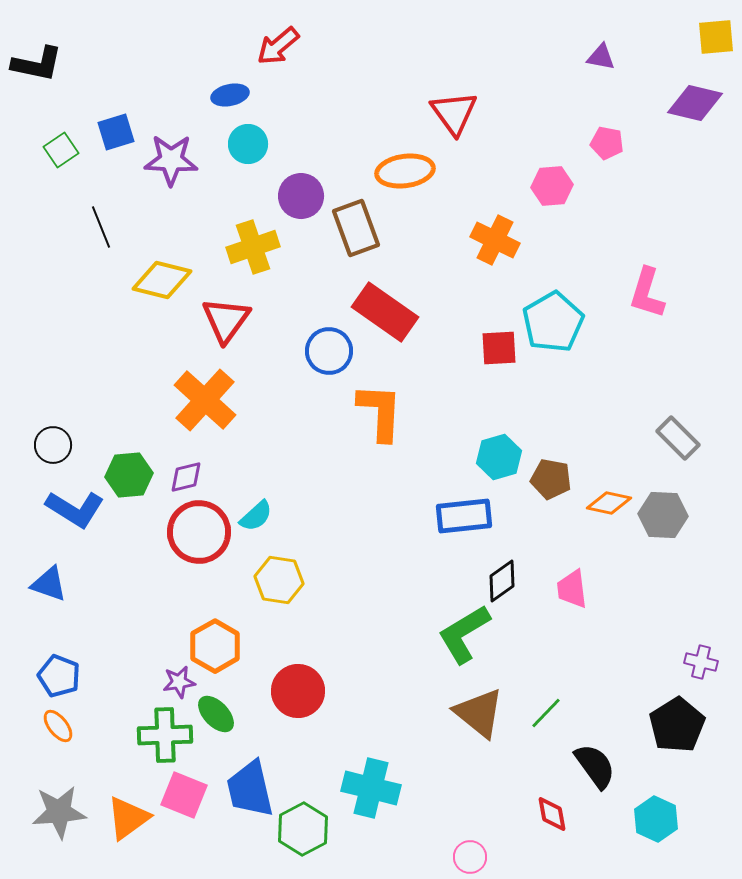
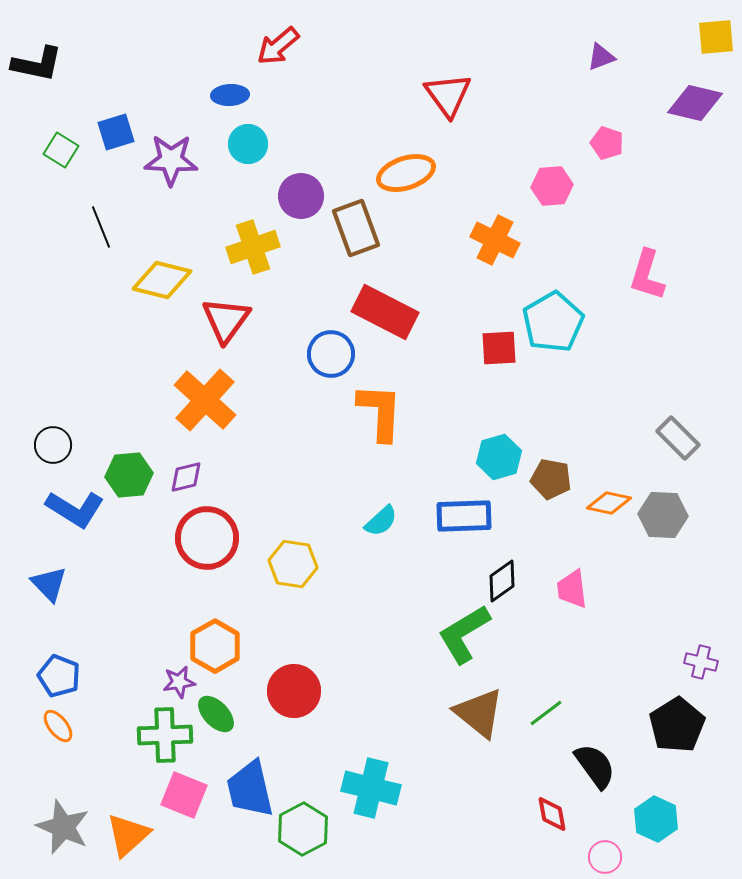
purple triangle at (601, 57): rotated 32 degrees counterclockwise
blue ellipse at (230, 95): rotated 9 degrees clockwise
red triangle at (454, 113): moved 6 px left, 18 px up
pink pentagon at (607, 143): rotated 8 degrees clockwise
green square at (61, 150): rotated 24 degrees counterclockwise
orange ellipse at (405, 171): moved 1 px right, 2 px down; rotated 10 degrees counterclockwise
pink L-shape at (647, 293): moved 18 px up
red rectangle at (385, 312): rotated 8 degrees counterclockwise
blue circle at (329, 351): moved 2 px right, 3 px down
cyan semicircle at (256, 516): moved 125 px right, 5 px down
blue rectangle at (464, 516): rotated 4 degrees clockwise
red circle at (199, 532): moved 8 px right, 6 px down
yellow hexagon at (279, 580): moved 14 px right, 16 px up
blue triangle at (49, 584): rotated 27 degrees clockwise
red circle at (298, 691): moved 4 px left
green line at (546, 713): rotated 9 degrees clockwise
gray star at (59, 812): moved 4 px right, 15 px down; rotated 28 degrees clockwise
orange triangle at (128, 818): moved 17 px down; rotated 6 degrees counterclockwise
pink circle at (470, 857): moved 135 px right
